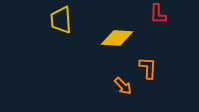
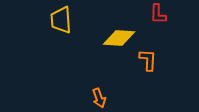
yellow diamond: moved 2 px right
orange L-shape: moved 8 px up
orange arrow: moved 24 px left, 12 px down; rotated 24 degrees clockwise
